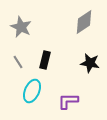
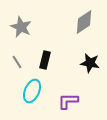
gray line: moved 1 px left
